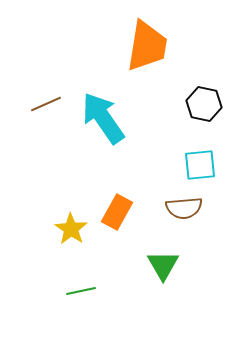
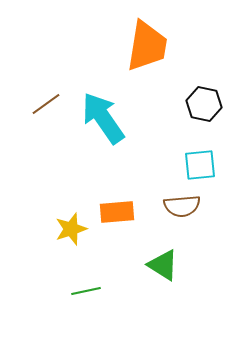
brown line: rotated 12 degrees counterclockwise
brown semicircle: moved 2 px left, 2 px up
orange rectangle: rotated 56 degrees clockwise
yellow star: rotated 20 degrees clockwise
green triangle: rotated 28 degrees counterclockwise
green line: moved 5 px right
